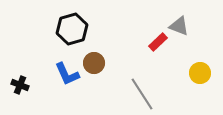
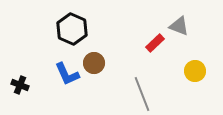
black hexagon: rotated 20 degrees counterclockwise
red rectangle: moved 3 px left, 1 px down
yellow circle: moved 5 px left, 2 px up
gray line: rotated 12 degrees clockwise
